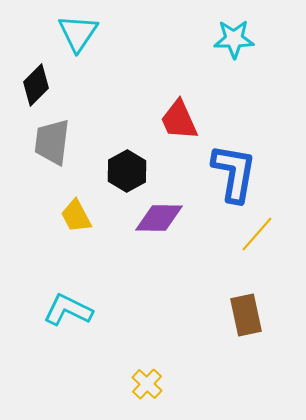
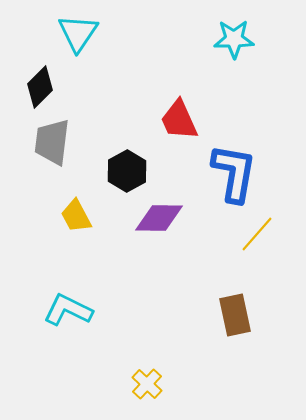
black diamond: moved 4 px right, 2 px down
brown rectangle: moved 11 px left
